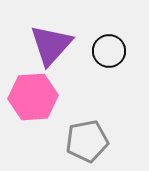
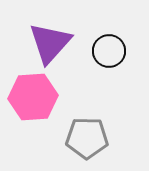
purple triangle: moved 1 px left, 2 px up
gray pentagon: moved 3 px up; rotated 12 degrees clockwise
